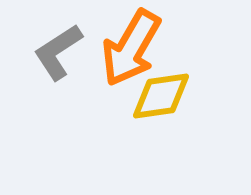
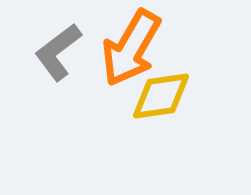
gray L-shape: rotated 4 degrees counterclockwise
